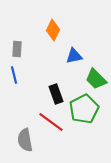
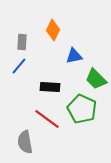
gray rectangle: moved 5 px right, 7 px up
blue line: moved 5 px right, 9 px up; rotated 54 degrees clockwise
black rectangle: moved 6 px left, 7 px up; rotated 66 degrees counterclockwise
green pentagon: moved 2 px left; rotated 20 degrees counterclockwise
red line: moved 4 px left, 3 px up
gray semicircle: moved 2 px down
